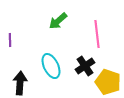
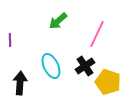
pink line: rotated 32 degrees clockwise
